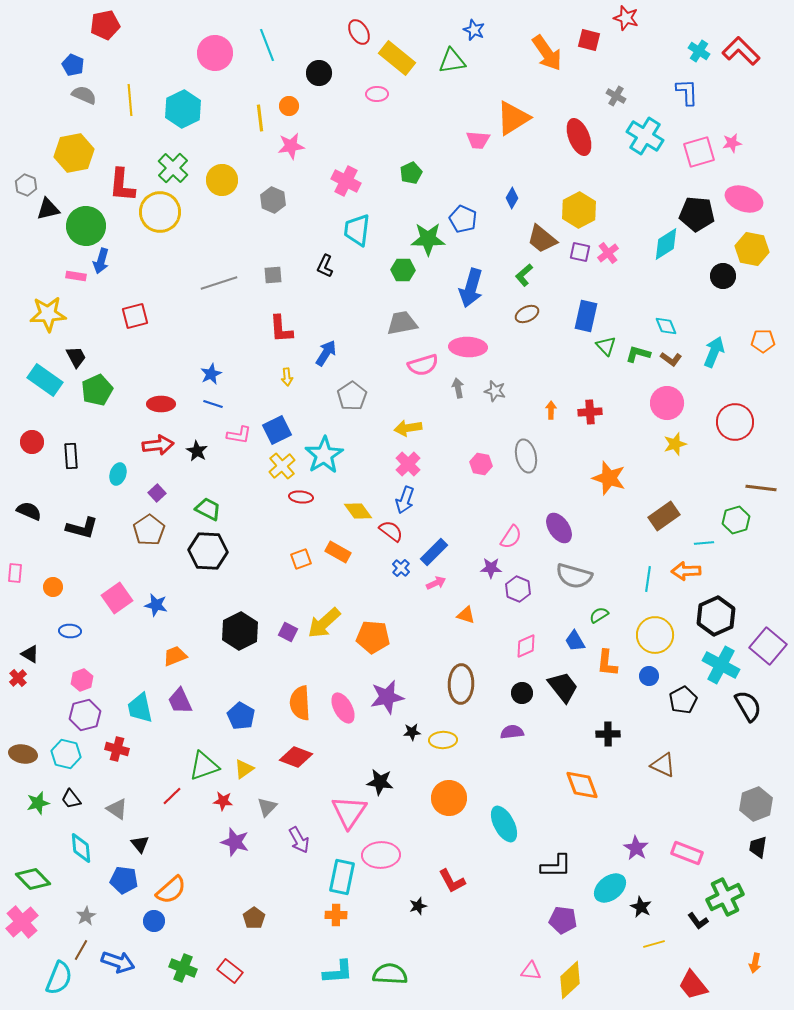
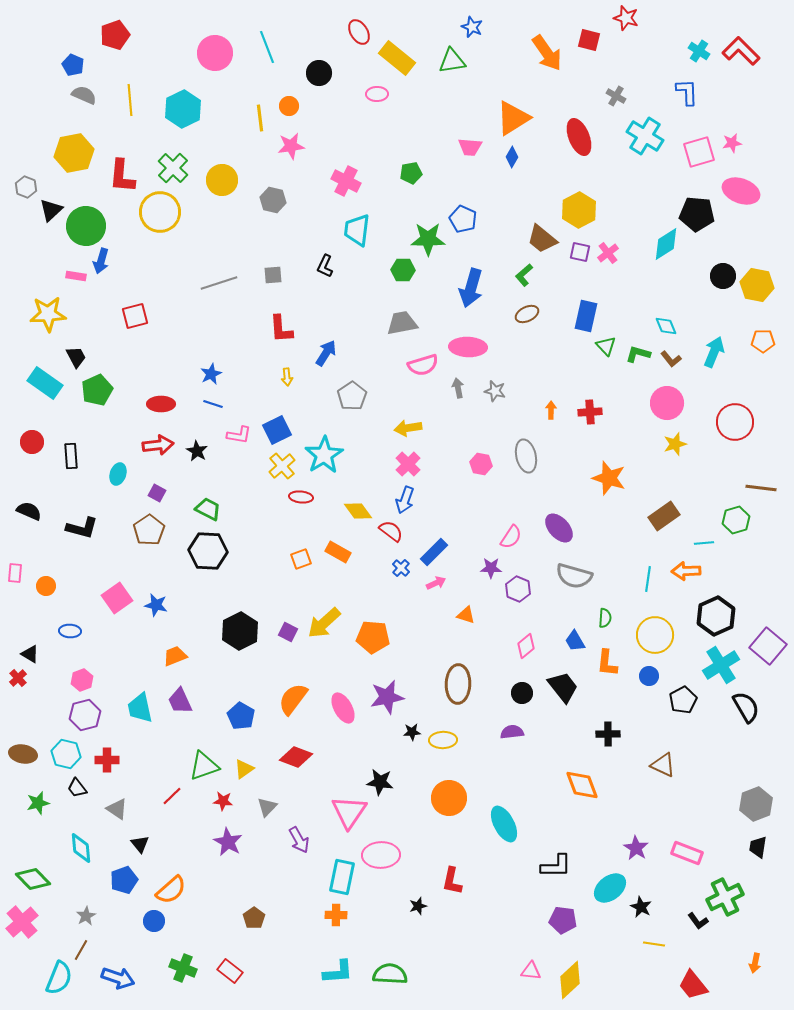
red pentagon at (105, 25): moved 10 px right, 10 px down; rotated 8 degrees counterclockwise
blue star at (474, 30): moved 2 px left, 3 px up
cyan line at (267, 45): moved 2 px down
pink trapezoid at (478, 140): moved 8 px left, 7 px down
green pentagon at (411, 173): rotated 15 degrees clockwise
gray hexagon at (26, 185): moved 2 px down
red L-shape at (122, 185): moved 9 px up
blue diamond at (512, 198): moved 41 px up
pink ellipse at (744, 199): moved 3 px left, 8 px up
gray hexagon at (273, 200): rotated 10 degrees counterclockwise
black triangle at (48, 209): moved 3 px right, 1 px down; rotated 30 degrees counterclockwise
yellow hexagon at (752, 249): moved 5 px right, 36 px down
brown L-shape at (671, 359): rotated 15 degrees clockwise
cyan rectangle at (45, 380): moved 3 px down
purple square at (157, 493): rotated 18 degrees counterclockwise
purple ellipse at (559, 528): rotated 8 degrees counterclockwise
orange circle at (53, 587): moved 7 px left, 1 px up
green semicircle at (599, 615): moved 6 px right, 3 px down; rotated 126 degrees clockwise
pink diamond at (526, 646): rotated 15 degrees counterclockwise
cyan cross at (721, 665): rotated 30 degrees clockwise
brown ellipse at (461, 684): moved 3 px left
orange semicircle at (300, 703): moved 7 px left, 4 px up; rotated 40 degrees clockwise
black semicircle at (748, 706): moved 2 px left, 1 px down
red cross at (117, 749): moved 10 px left, 11 px down; rotated 15 degrees counterclockwise
black trapezoid at (71, 799): moved 6 px right, 11 px up
purple star at (235, 842): moved 7 px left; rotated 12 degrees clockwise
blue pentagon at (124, 880): rotated 28 degrees counterclockwise
red L-shape at (452, 881): rotated 40 degrees clockwise
yellow line at (654, 944): rotated 25 degrees clockwise
blue arrow at (118, 962): moved 16 px down
